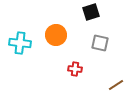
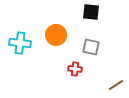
black square: rotated 24 degrees clockwise
gray square: moved 9 px left, 4 px down
